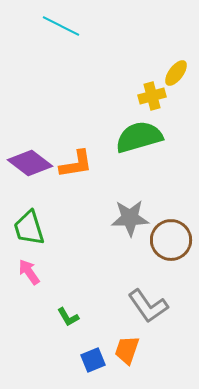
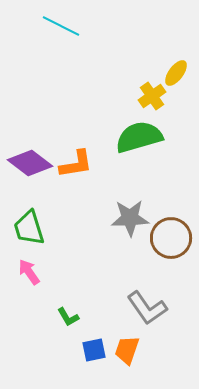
yellow cross: rotated 20 degrees counterclockwise
brown circle: moved 2 px up
gray L-shape: moved 1 px left, 2 px down
blue square: moved 1 px right, 10 px up; rotated 10 degrees clockwise
